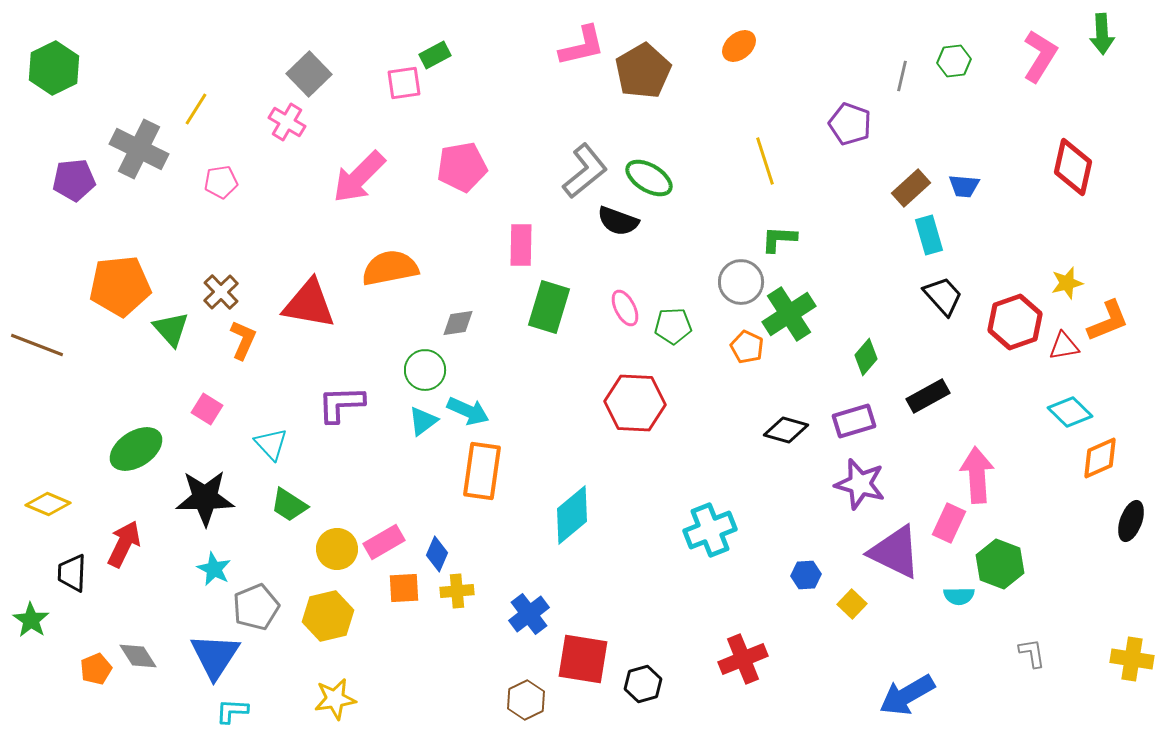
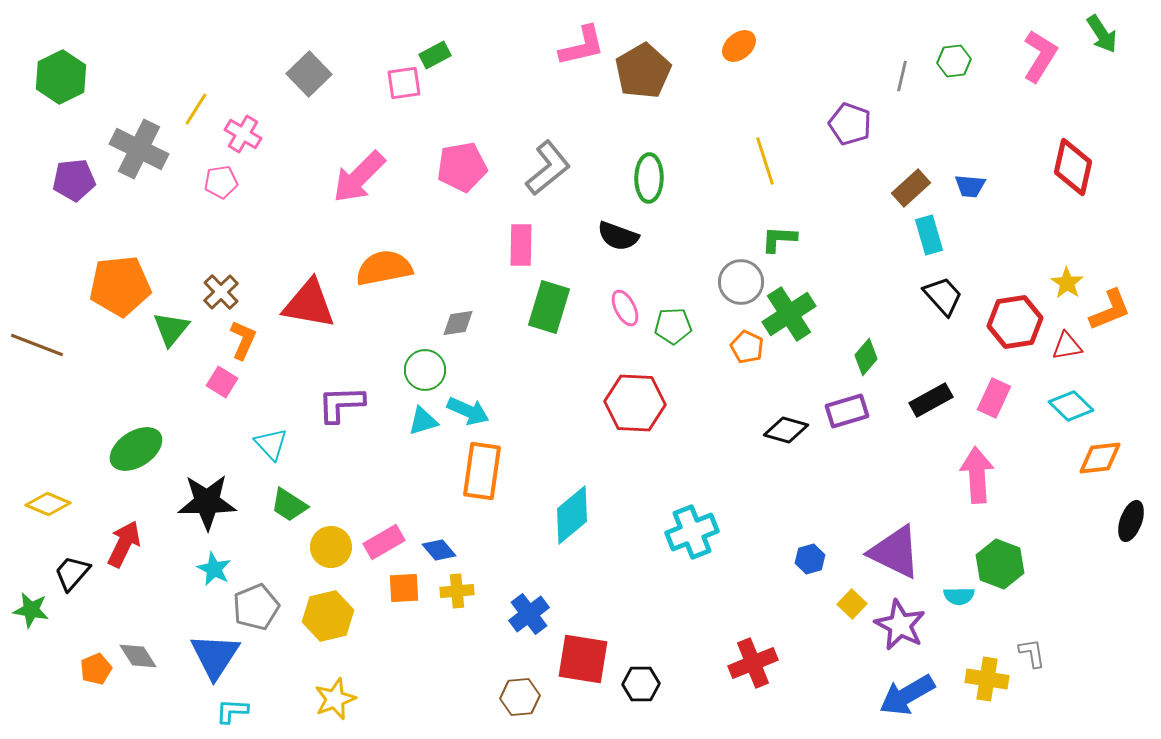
green arrow at (1102, 34): rotated 30 degrees counterclockwise
green hexagon at (54, 68): moved 7 px right, 9 px down
pink cross at (287, 122): moved 44 px left, 12 px down
gray L-shape at (585, 171): moved 37 px left, 3 px up
green ellipse at (649, 178): rotated 60 degrees clockwise
blue trapezoid at (964, 186): moved 6 px right
black semicircle at (618, 221): moved 15 px down
orange semicircle at (390, 268): moved 6 px left
yellow star at (1067, 283): rotated 24 degrees counterclockwise
orange L-shape at (1108, 321): moved 2 px right, 11 px up
red hexagon at (1015, 322): rotated 10 degrees clockwise
green triangle at (171, 329): rotated 21 degrees clockwise
red triangle at (1064, 346): moved 3 px right
black rectangle at (928, 396): moved 3 px right, 4 px down
pink square at (207, 409): moved 15 px right, 27 px up
cyan diamond at (1070, 412): moved 1 px right, 6 px up
cyan triangle at (423, 421): rotated 20 degrees clockwise
purple rectangle at (854, 421): moved 7 px left, 10 px up
orange diamond at (1100, 458): rotated 18 degrees clockwise
purple star at (860, 484): moved 40 px right, 141 px down; rotated 12 degrees clockwise
black star at (205, 498): moved 2 px right, 4 px down
pink rectangle at (949, 523): moved 45 px right, 125 px up
cyan cross at (710, 530): moved 18 px left, 2 px down
yellow circle at (337, 549): moved 6 px left, 2 px up
blue diamond at (437, 554): moved 2 px right, 4 px up; rotated 64 degrees counterclockwise
black trapezoid at (72, 573): rotated 39 degrees clockwise
blue hexagon at (806, 575): moved 4 px right, 16 px up; rotated 12 degrees counterclockwise
green star at (31, 620): moved 10 px up; rotated 24 degrees counterclockwise
red cross at (743, 659): moved 10 px right, 4 px down
yellow cross at (1132, 659): moved 145 px left, 20 px down
black hexagon at (643, 684): moved 2 px left; rotated 15 degrees clockwise
yellow star at (335, 699): rotated 12 degrees counterclockwise
brown hexagon at (526, 700): moved 6 px left, 3 px up; rotated 21 degrees clockwise
